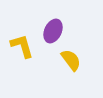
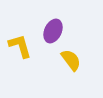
yellow L-shape: moved 2 px left
